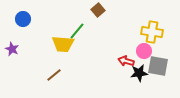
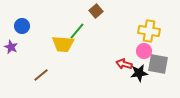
brown square: moved 2 px left, 1 px down
blue circle: moved 1 px left, 7 px down
yellow cross: moved 3 px left, 1 px up
purple star: moved 1 px left, 2 px up
red arrow: moved 2 px left, 3 px down
gray square: moved 2 px up
brown line: moved 13 px left
